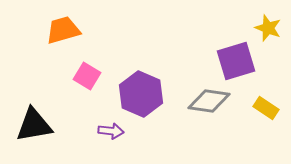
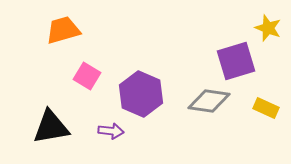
yellow rectangle: rotated 10 degrees counterclockwise
black triangle: moved 17 px right, 2 px down
